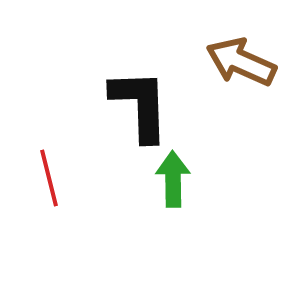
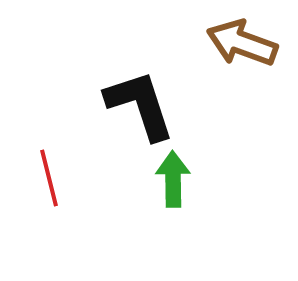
brown arrow: moved 1 px right, 19 px up; rotated 4 degrees counterclockwise
black L-shape: rotated 16 degrees counterclockwise
